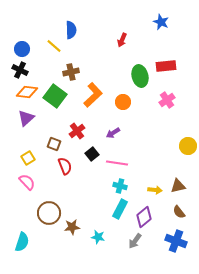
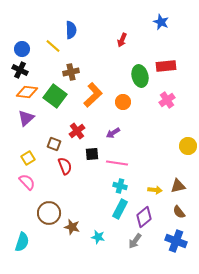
yellow line: moved 1 px left
black square: rotated 32 degrees clockwise
brown star: rotated 21 degrees clockwise
